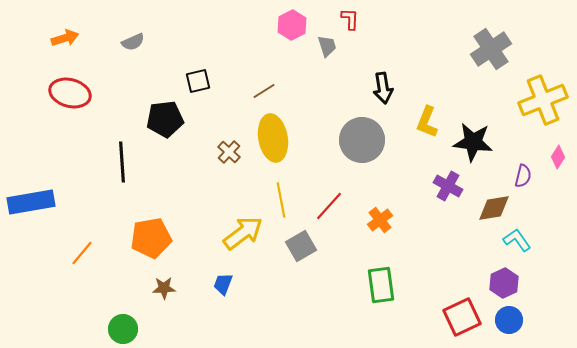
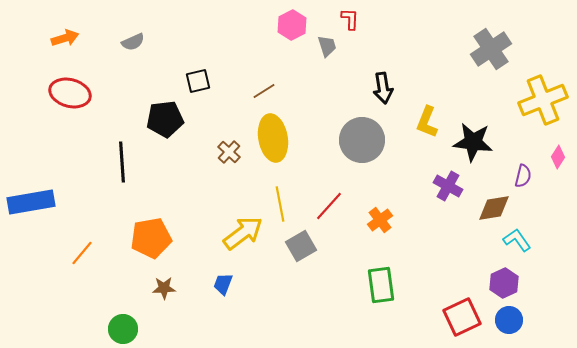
yellow line: moved 1 px left, 4 px down
